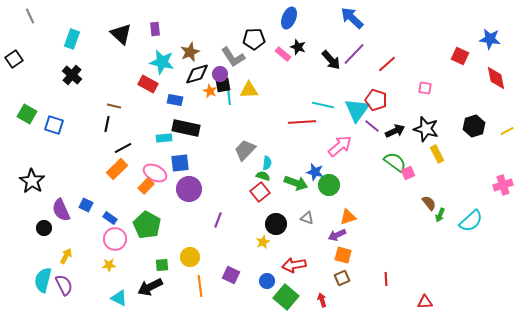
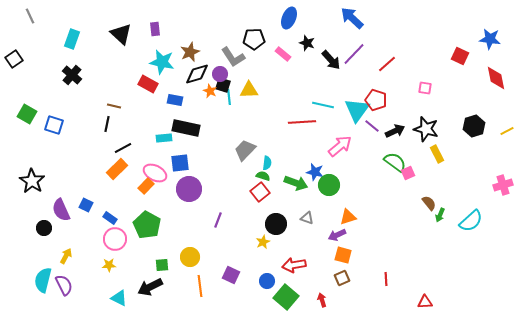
black star at (298, 47): moved 9 px right, 4 px up
black square at (223, 85): rotated 28 degrees clockwise
